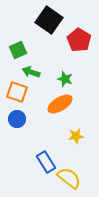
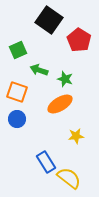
green arrow: moved 8 px right, 2 px up
